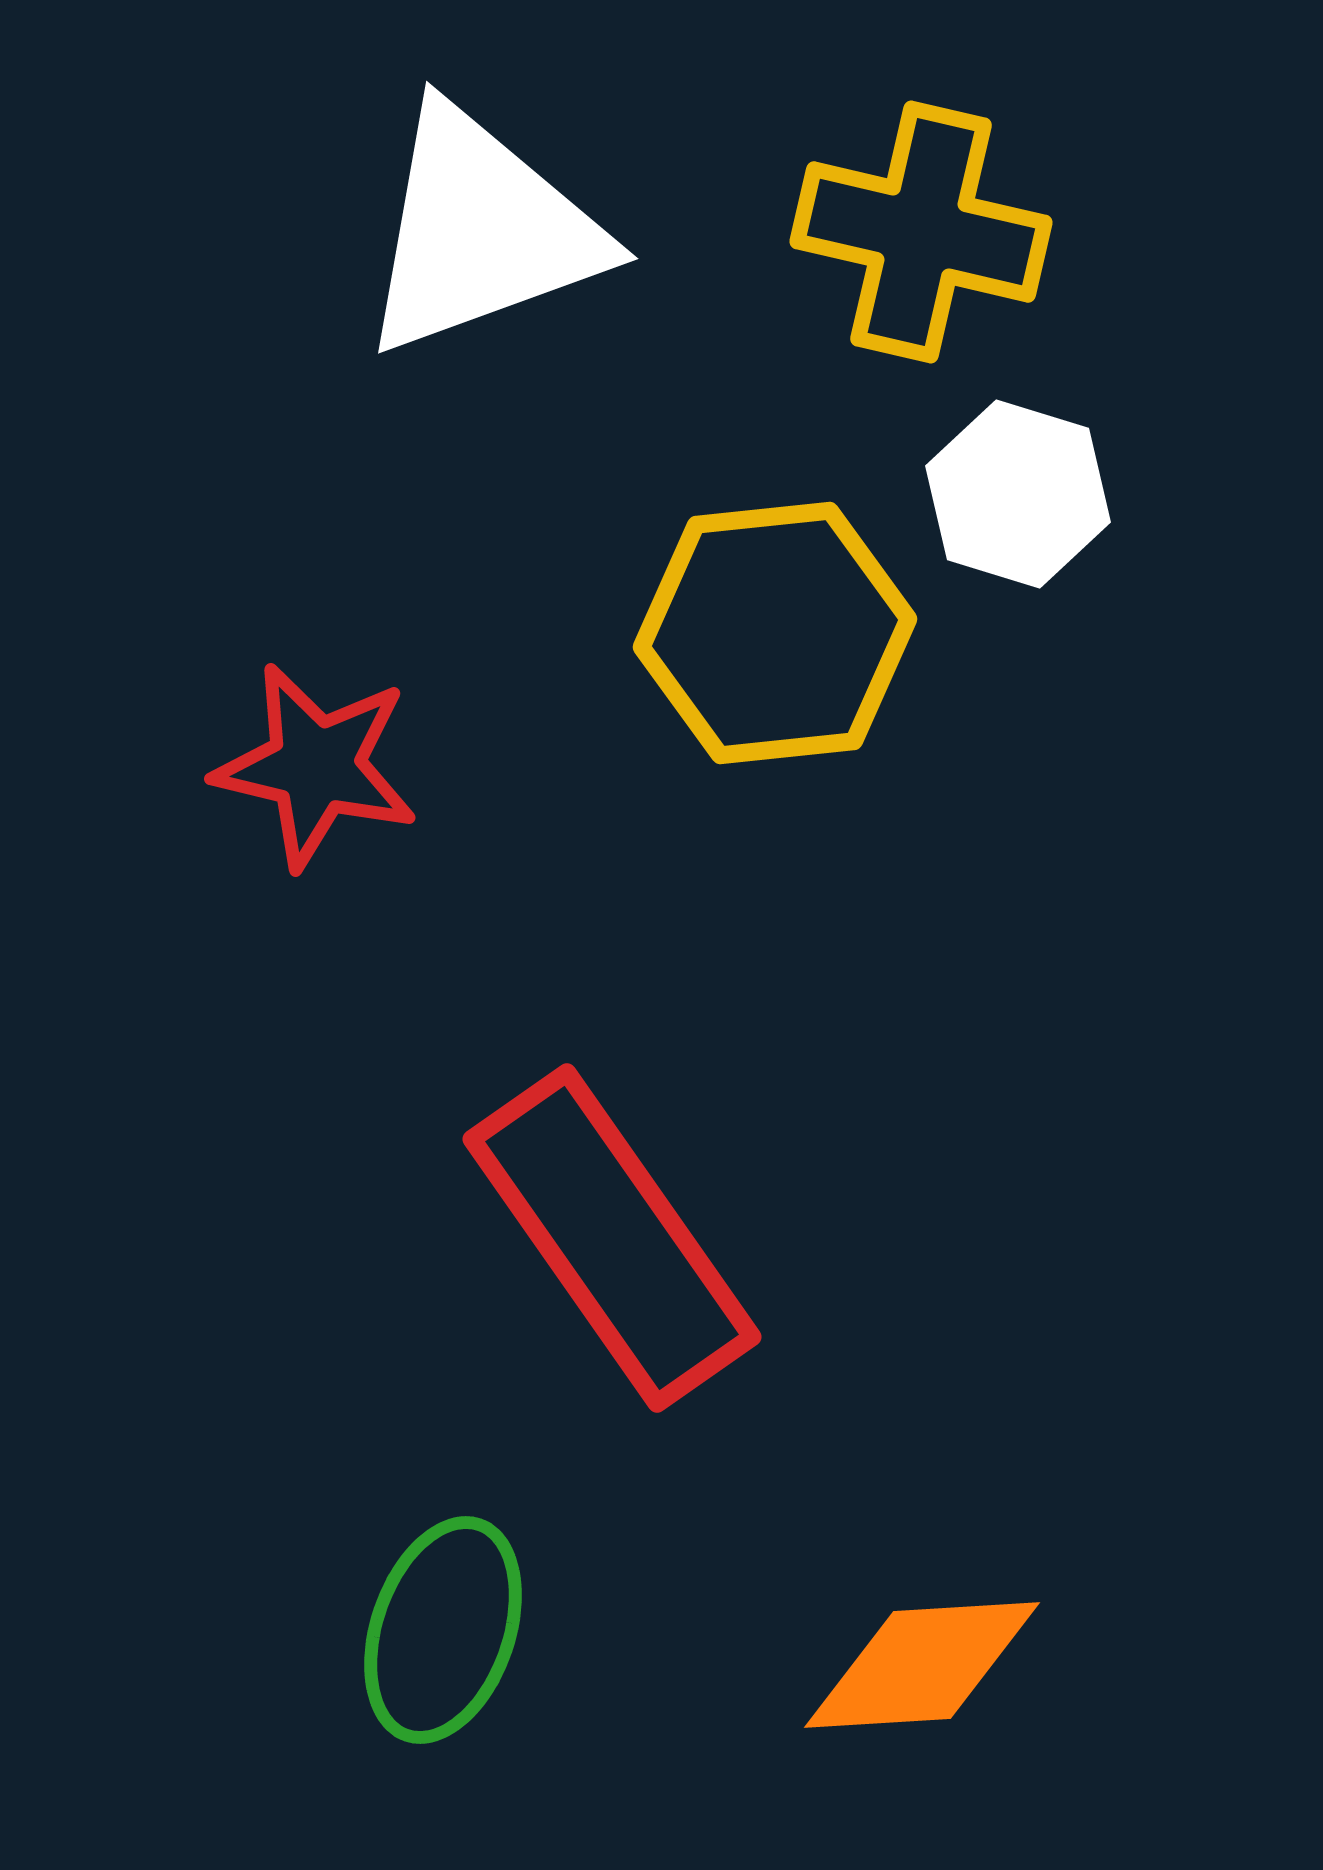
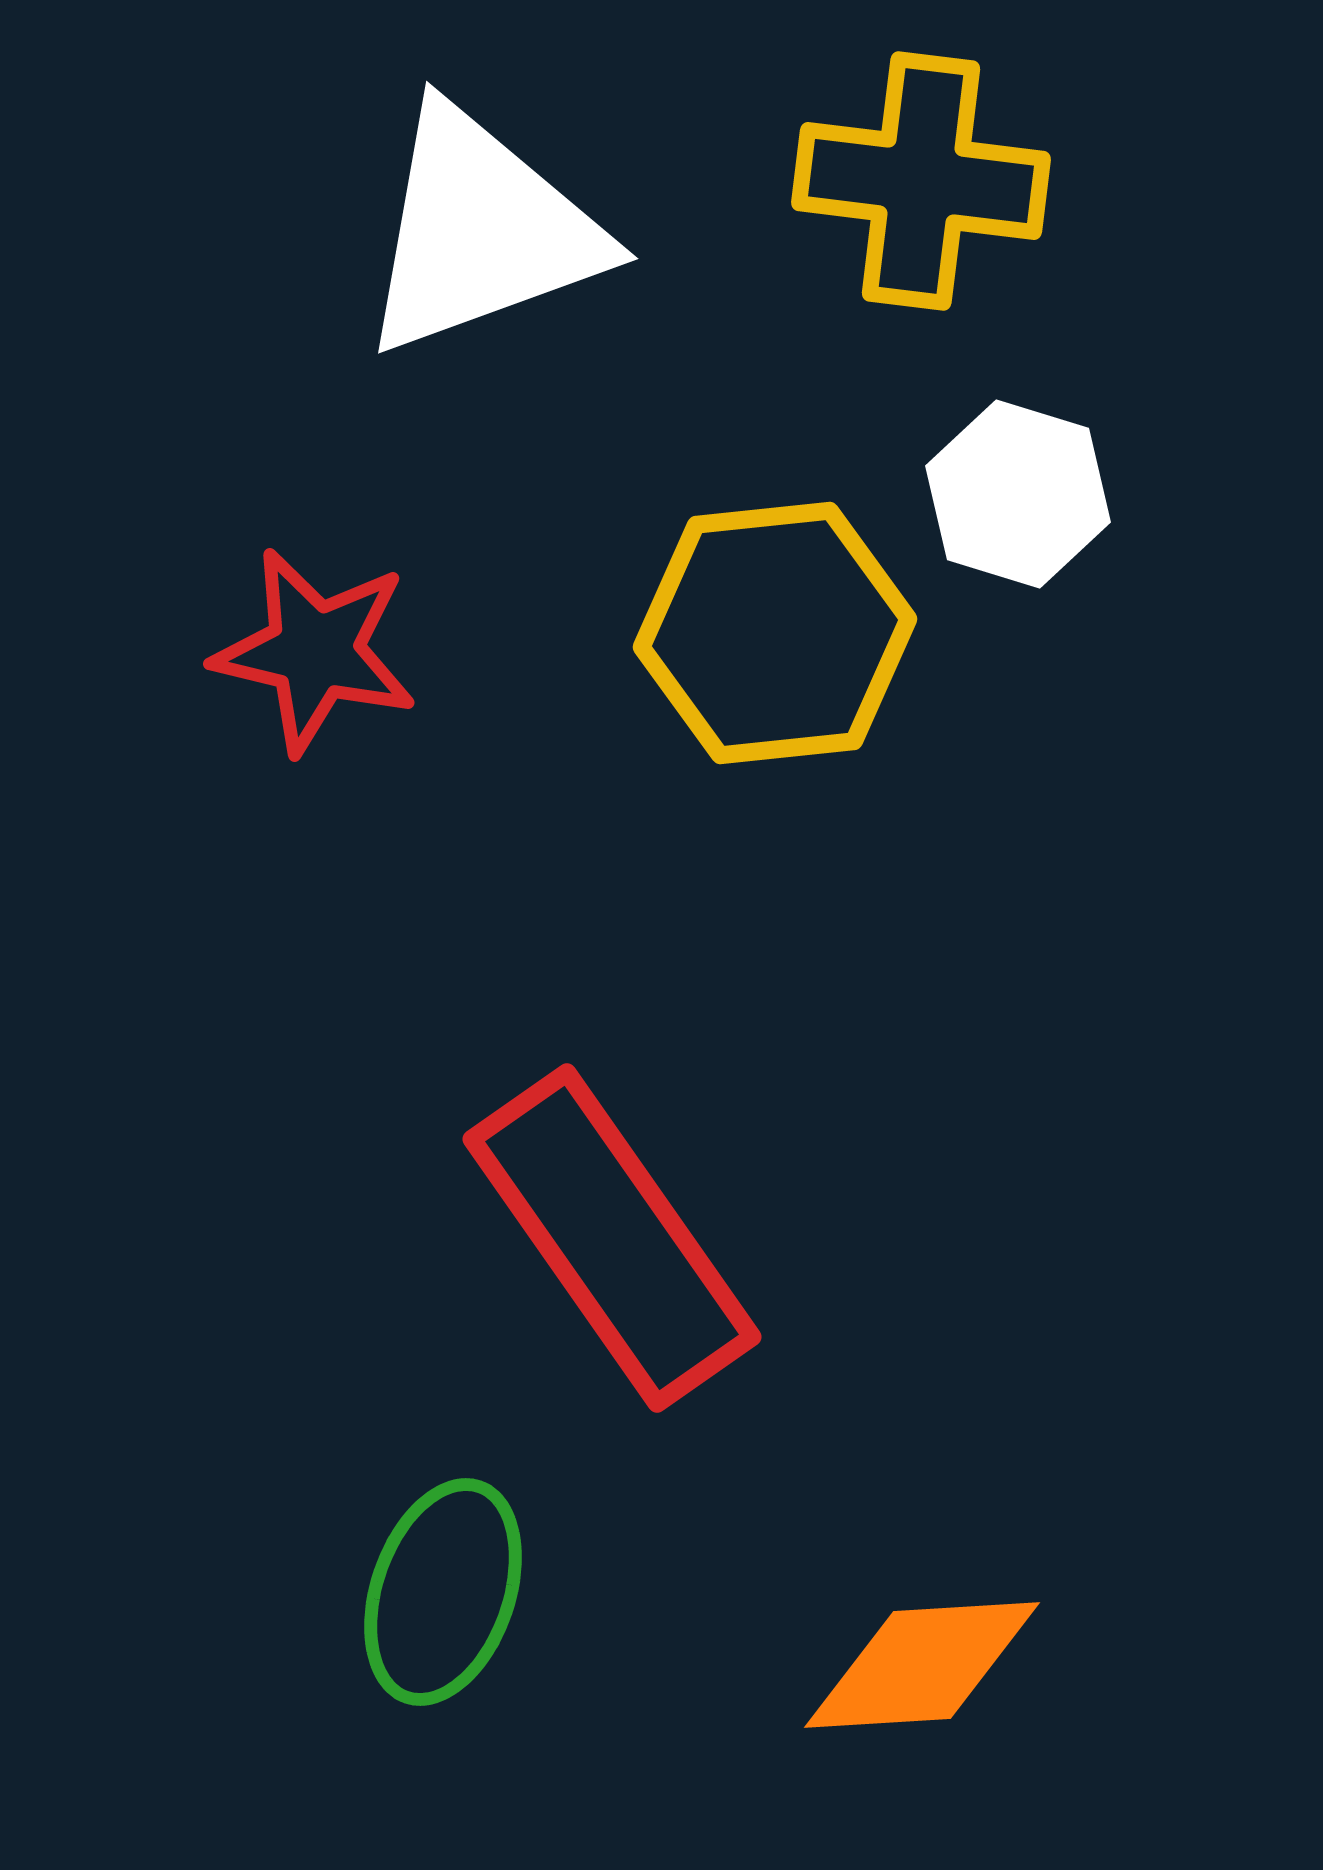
yellow cross: moved 51 px up; rotated 6 degrees counterclockwise
red star: moved 1 px left, 115 px up
green ellipse: moved 38 px up
